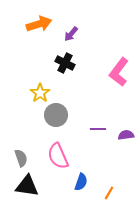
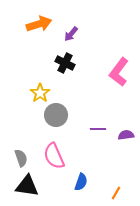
pink semicircle: moved 4 px left
orange line: moved 7 px right
